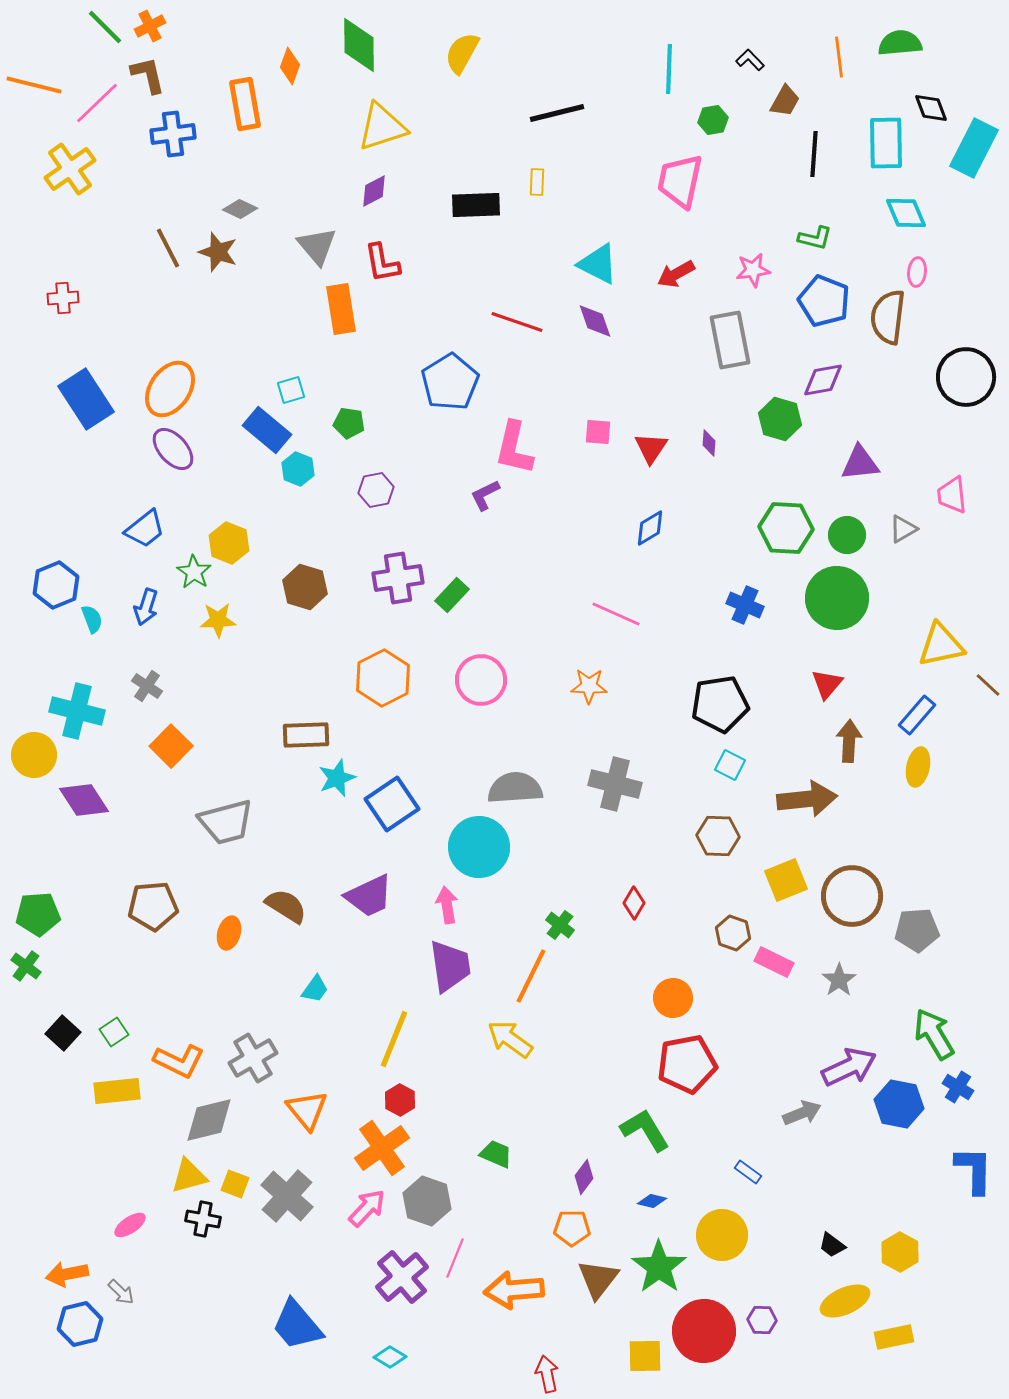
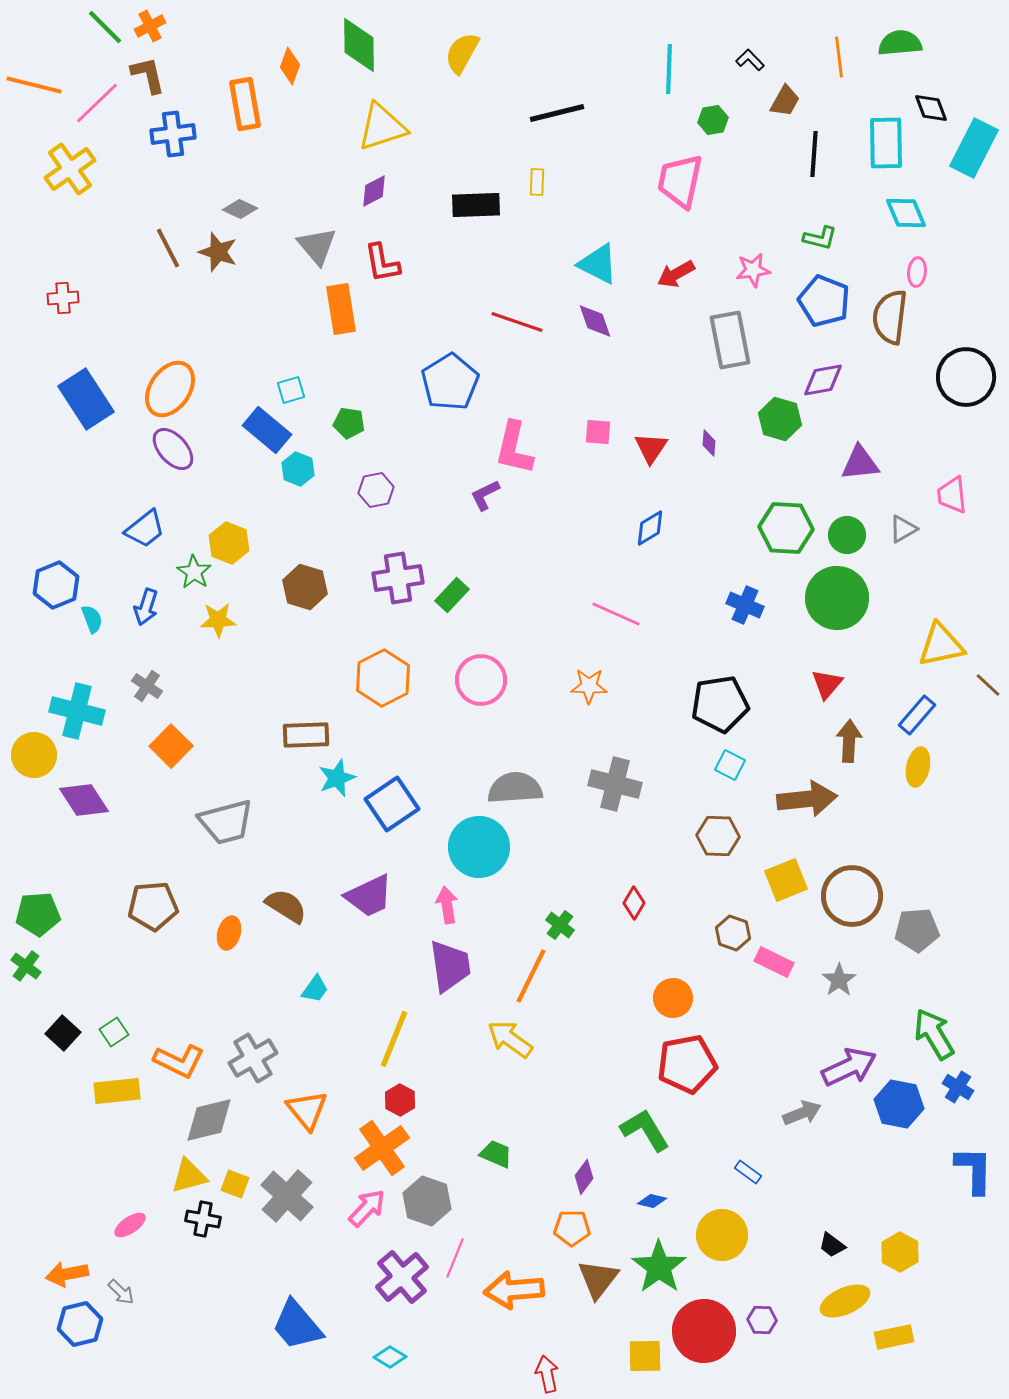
green L-shape at (815, 238): moved 5 px right
brown semicircle at (888, 317): moved 2 px right
